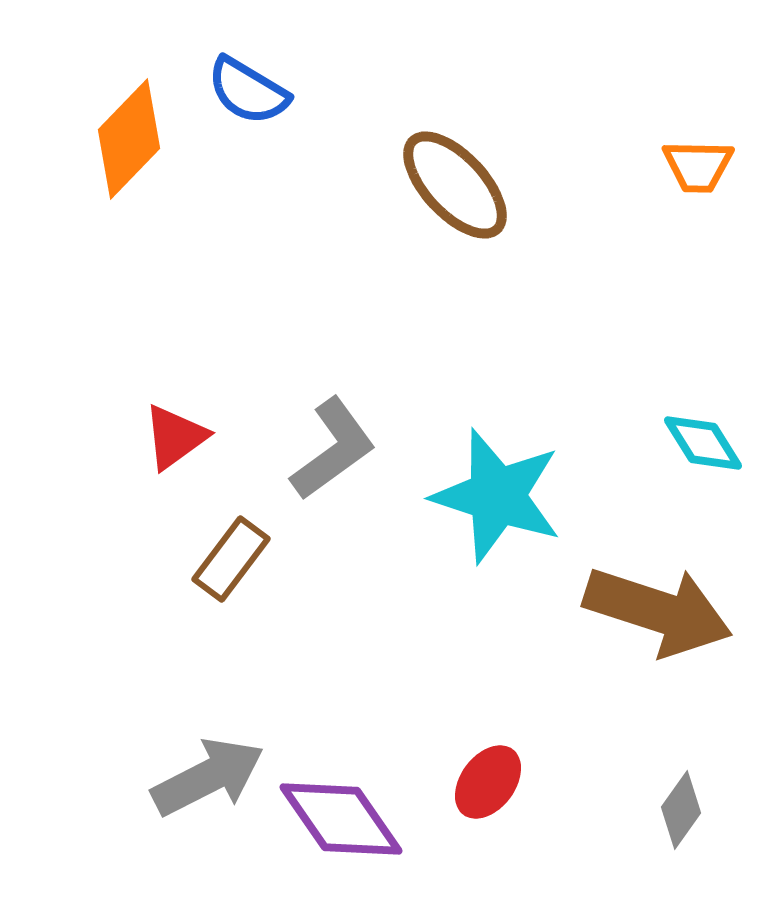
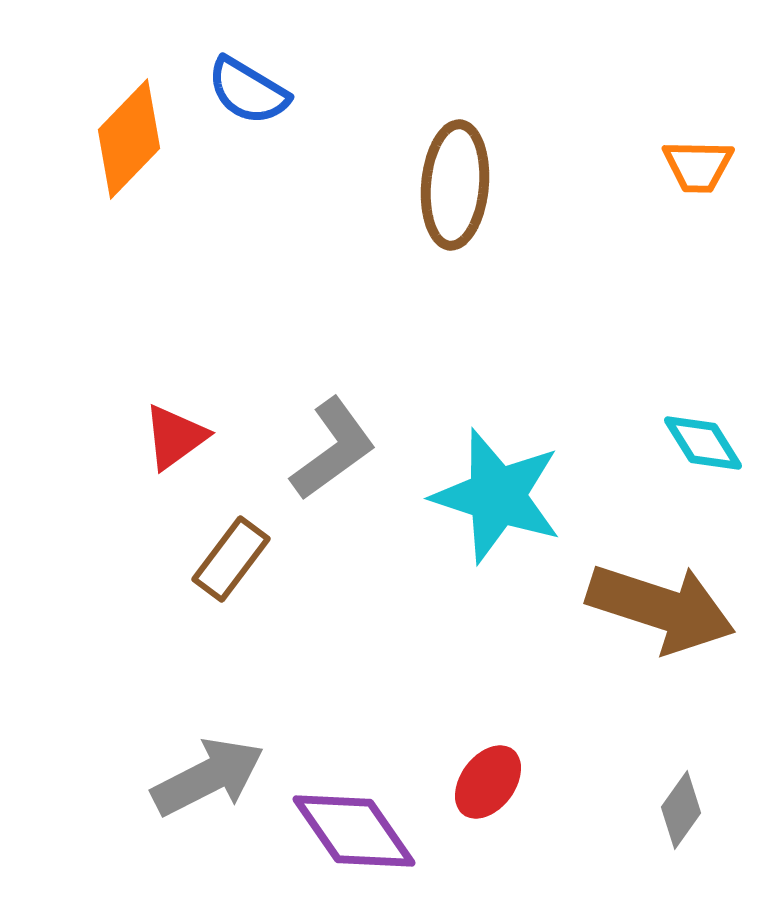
brown ellipse: rotated 48 degrees clockwise
brown arrow: moved 3 px right, 3 px up
purple diamond: moved 13 px right, 12 px down
